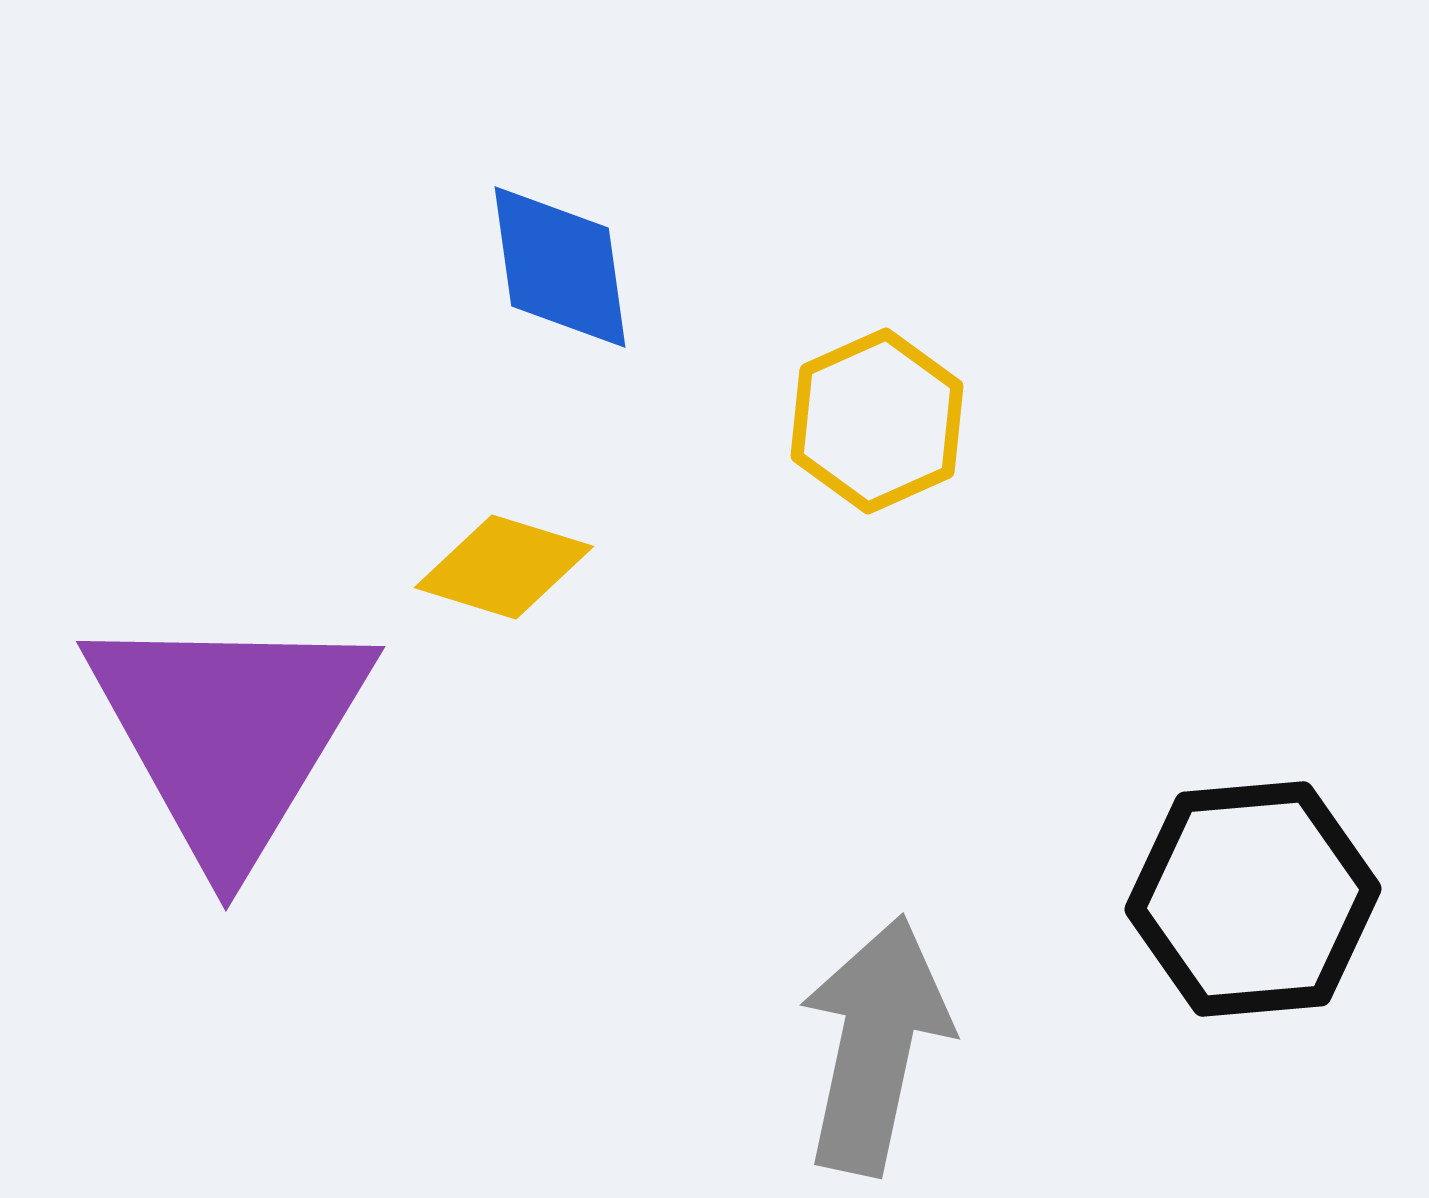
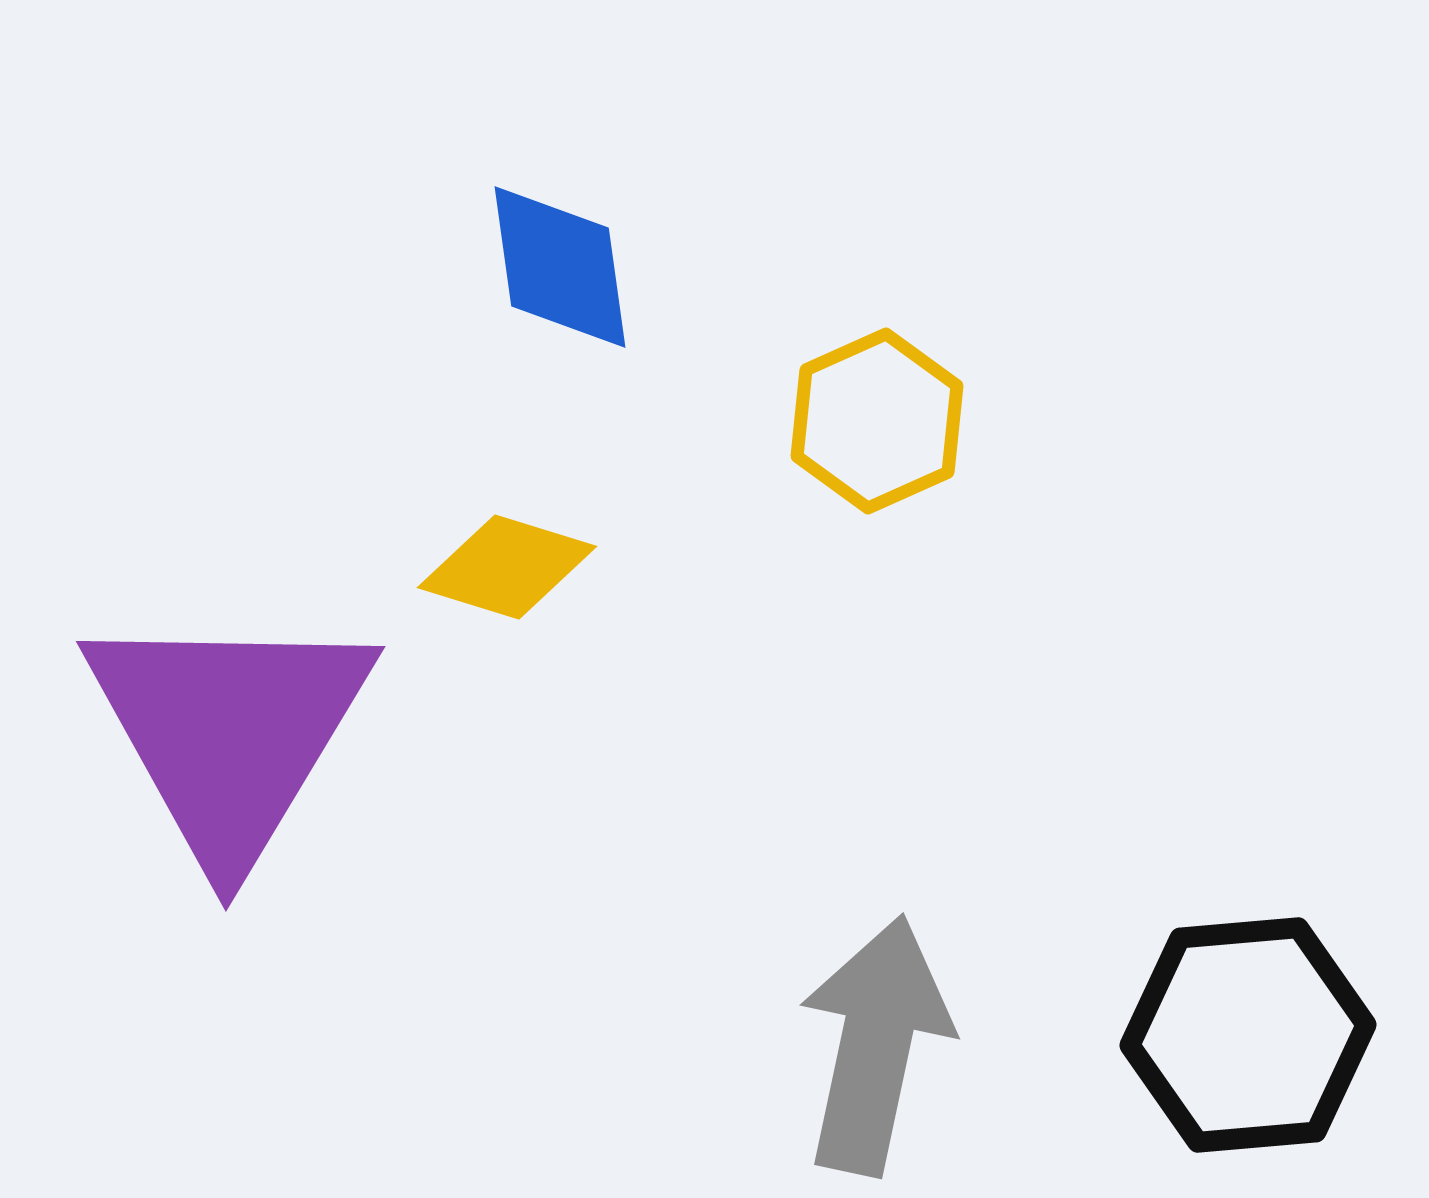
yellow diamond: moved 3 px right
black hexagon: moved 5 px left, 136 px down
